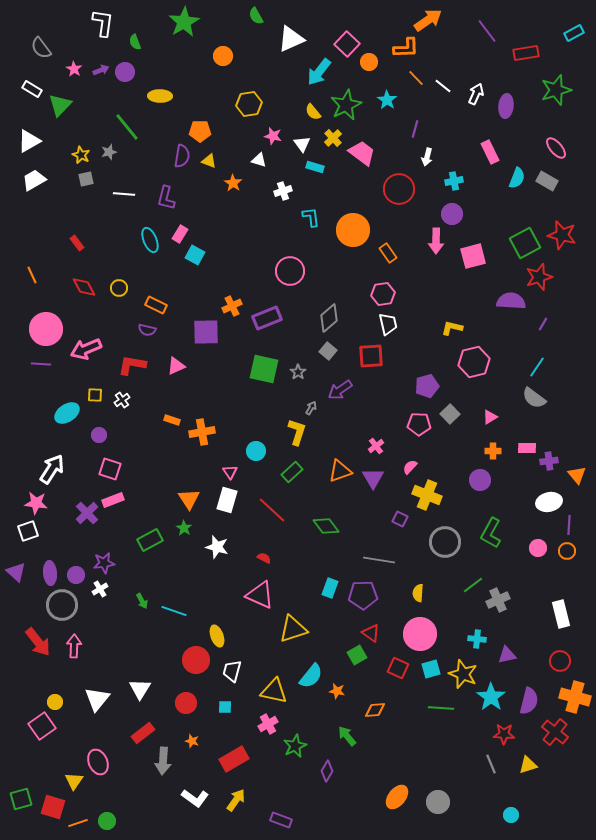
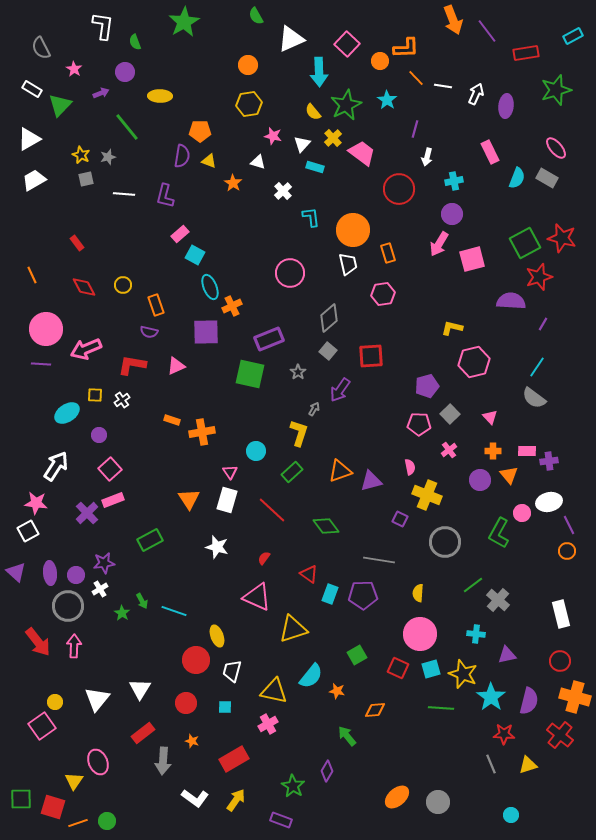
orange arrow at (428, 20): moved 25 px right; rotated 104 degrees clockwise
white L-shape at (103, 23): moved 3 px down
cyan rectangle at (574, 33): moved 1 px left, 3 px down
gray semicircle at (41, 48): rotated 10 degrees clockwise
orange circle at (223, 56): moved 25 px right, 9 px down
orange circle at (369, 62): moved 11 px right, 1 px up
purple arrow at (101, 70): moved 23 px down
cyan arrow at (319, 72): rotated 40 degrees counterclockwise
white line at (443, 86): rotated 30 degrees counterclockwise
white triangle at (29, 141): moved 2 px up
white triangle at (302, 144): rotated 18 degrees clockwise
gray star at (109, 152): moved 1 px left, 5 px down
white triangle at (259, 160): moved 1 px left, 2 px down
gray rectangle at (547, 181): moved 3 px up
white cross at (283, 191): rotated 24 degrees counterclockwise
purple L-shape at (166, 198): moved 1 px left, 2 px up
pink rectangle at (180, 234): rotated 18 degrees clockwise
red star at (562, 235): moved 3 px down
cyan ellipse at (150, 240): moved 60 px right, 47 px down
pink arrow at (436, 241): moved 3 px right, 3 px down; rotated 30 degrees clockwise
orange rectangle at (388, 253): rotated 18 degrees clockwise
pink square at (473, 256): moved 1 px left, 3 px down
pink circle at (290, 271): moved 2 px down
yellow circle at (119, 288): moved 4 px right, 3 px up
orange rectangle at (156, 305): rotated 45 degrees clockwise
purple rectangle at (267, 318): moved 2 px right, 21 px down
white trapezoid at (388, 324): moved 40 px left, 60 px up
purple semicircle at (147, 330): moved 2 px right, 2 px down
green square at (264, 369): moved 14 px left, 5 px down
purple arrow at (340, 390): rotated 20 degrees counterclockwise
gray arrow at (311, 408): moved 3 px right, 1 px down
pink triangle at (490, 417): rotated 42 degrees counterclockwise
yellow L-shape at (297, 432): moved 2 px right, 1 px down
pink cross at (376, 446): moved 73 px right, 4 px down
pink rectangle at (527, 448): moved 3 px down
pink semicircle at (410, 467): rotated 126 degrees clockwise
white arrow at (52, 469): moved 4 px right, 3 px up
pink square at (110, 469): rotated 30 degrees clockwise
orange triangle at (577, 475): moved 68 px left
purple triangle at (373, 478): moved 2 px left, 3 px down; rotated 45 degrees clockwise
purple line at (569, 525): rotated 30 degrees counterclockwise
green star at (184, 528): moved 62 px left, 85 px down
white square at (28, 531): rotated 10 degrees counterclockwise
green L-shape at (491, 533): moved 8 px right
pink circle at (538, 548): moved 16 px left, 35 px up
red semicircle at (264, 558): rotated 80 degrees counterclockwise
cyan rectangle at (330, 588): moved 6 px down
pink triangle at (260, 595): moved 3 px left, 2 px down
gray cross at (498, 600): rotated 25 degrees counterclockwise
gray circle at (62, 605): moved 6 px right, 1 px down
red triangle at (371, 633): moved 62 px left, 59 px up
cyan cross at (477, 639): moved 1 px left, 5 px up
red cross at (555, 732): moved 5 px right, 3 px down
green star at (295, 746): moved 2 px left, 40 px down; rotated 15 degrees counterclockwise
orange ellipse at (397, 797): rotated 10 degrees clockwise
green square at (21, 799): rotated 15 degrees clockwise
